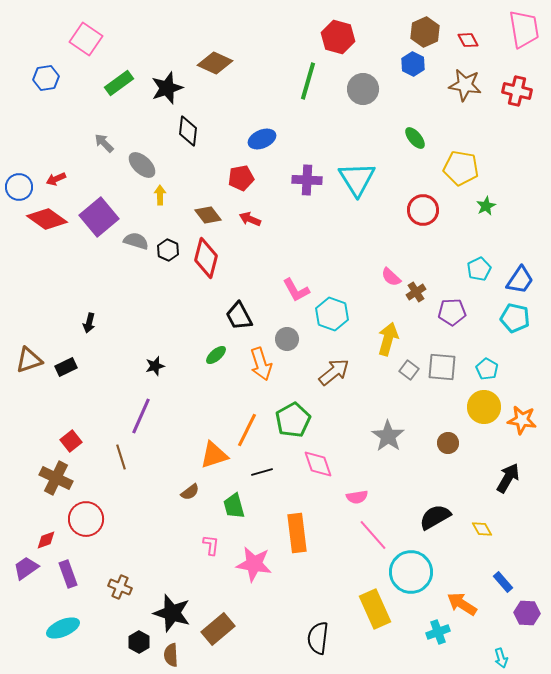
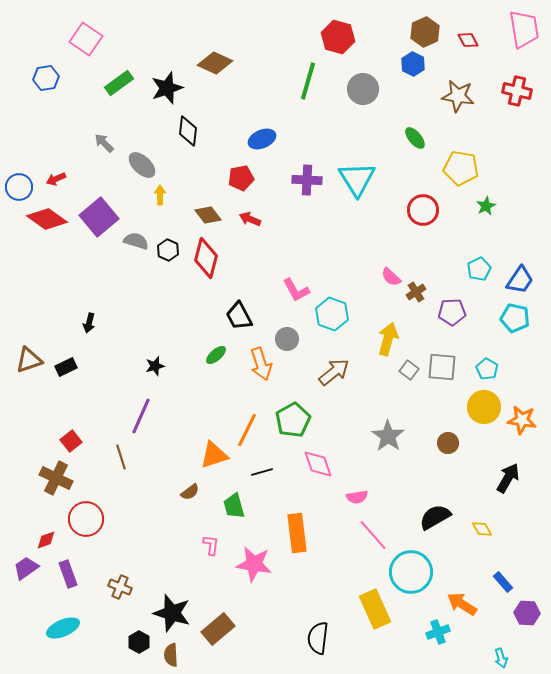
brown star at (465, 85): moved 7 px left, 11 px down
